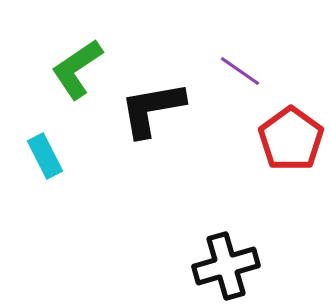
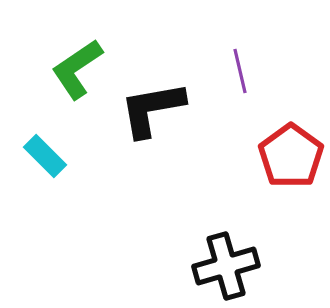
purple line: rotated 42 degrees clockwise
red pentagon: moved 17 px down
cyan rectangle: rotated 18 degrees counterclockwise
